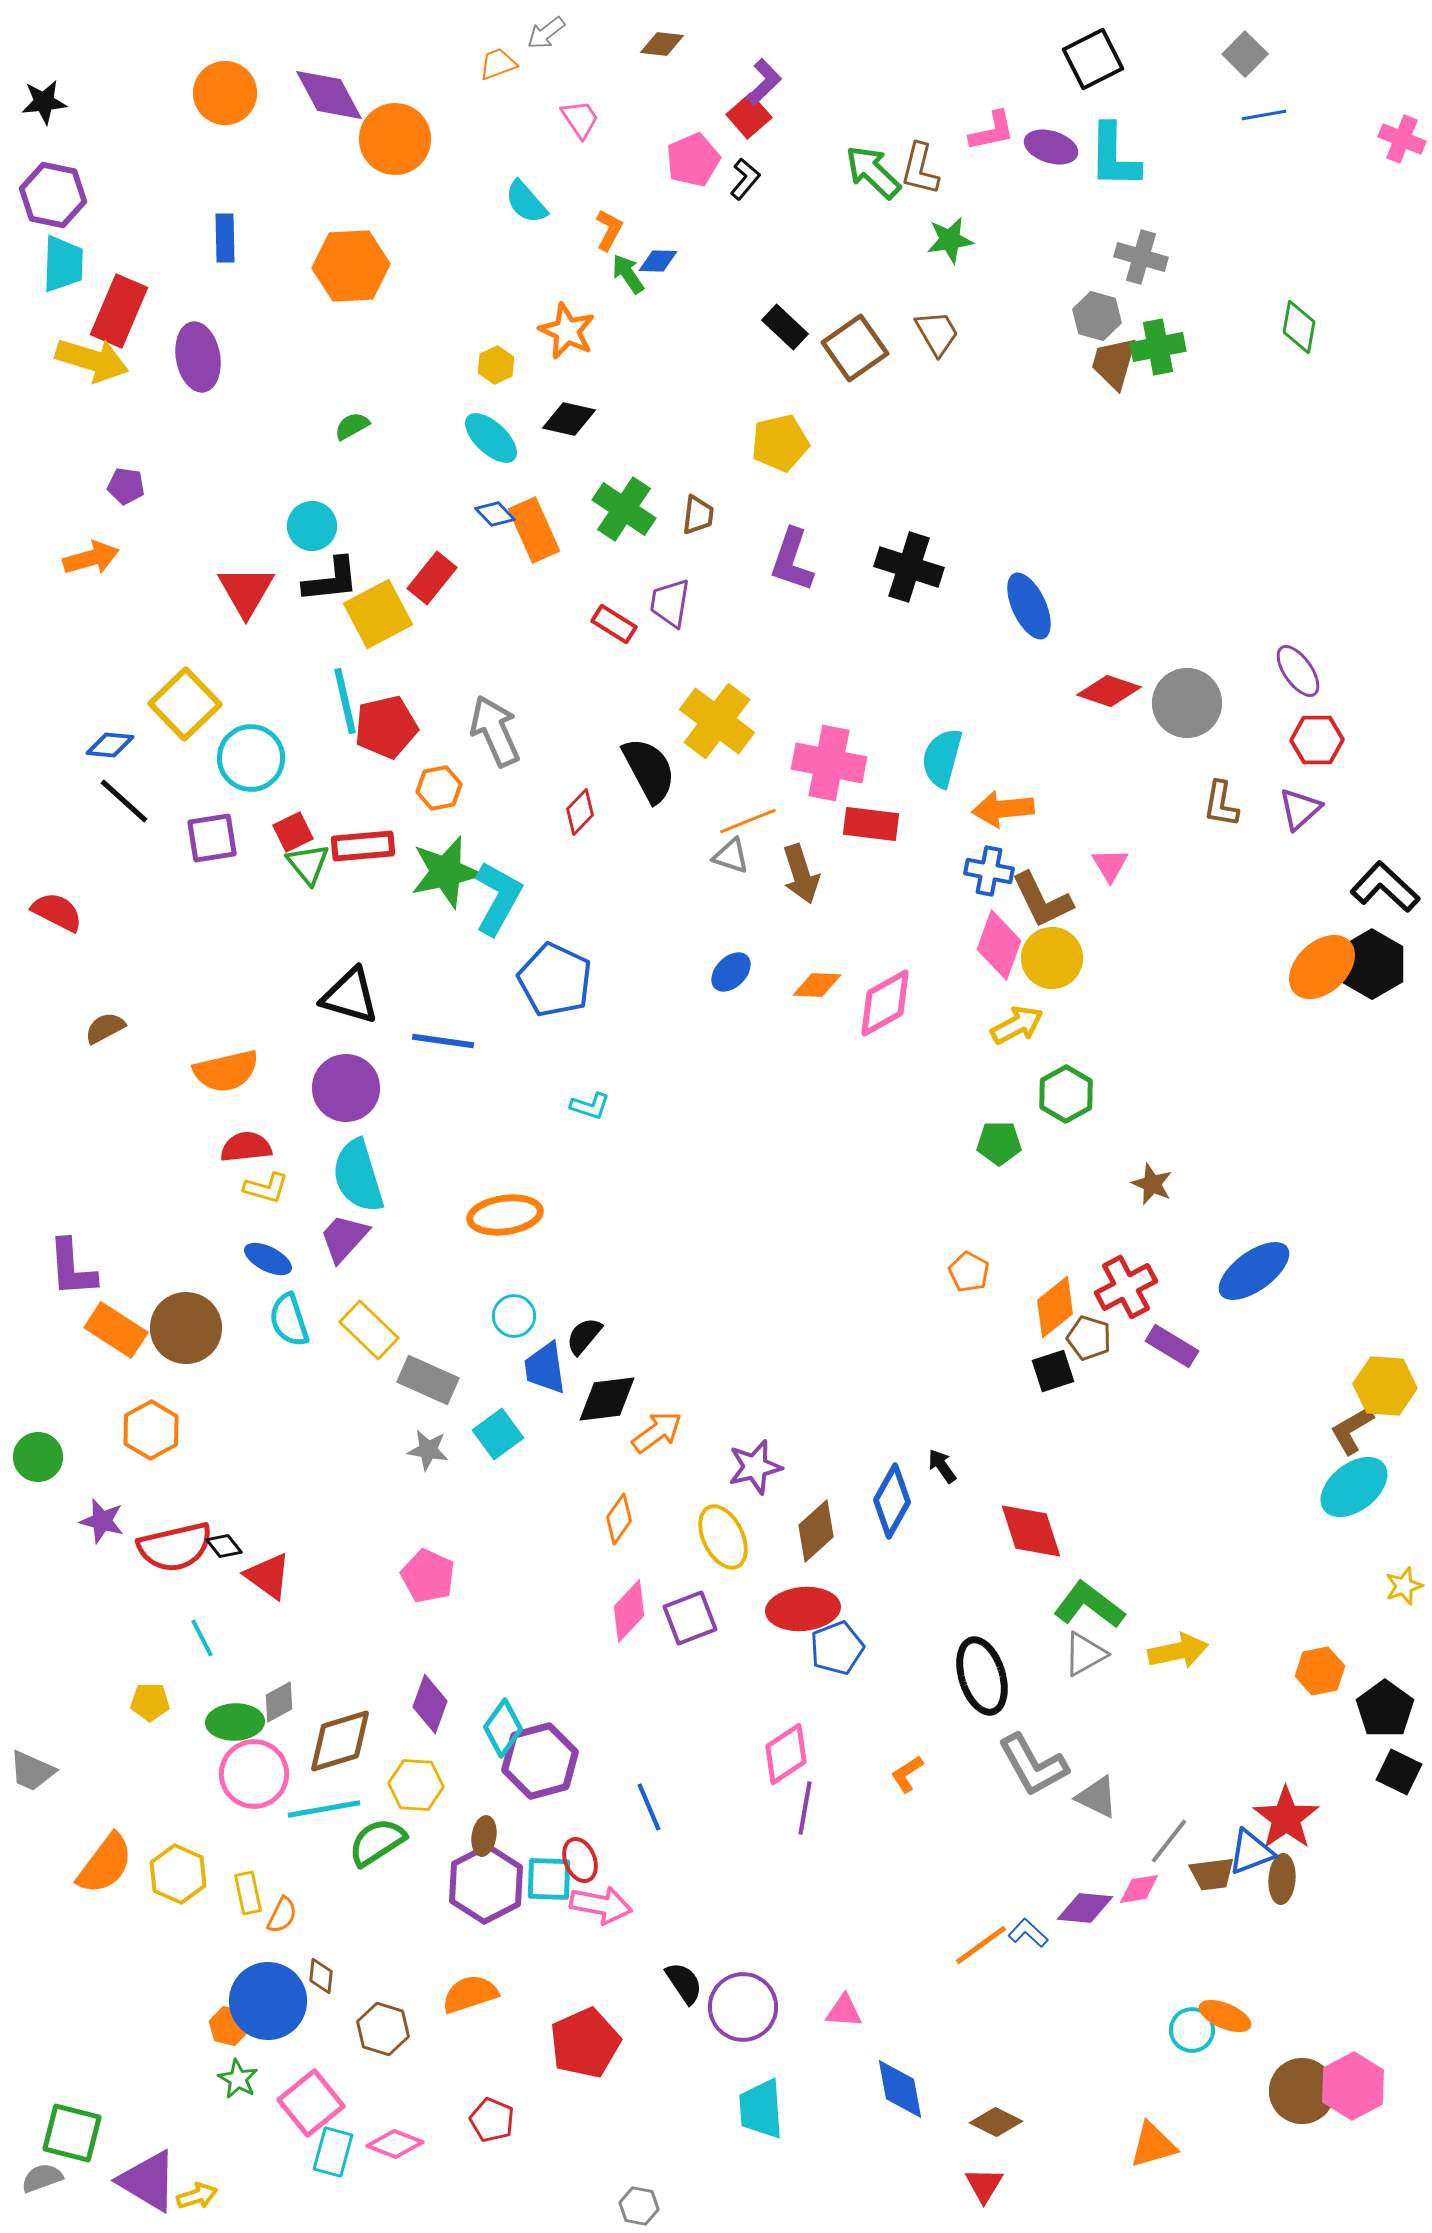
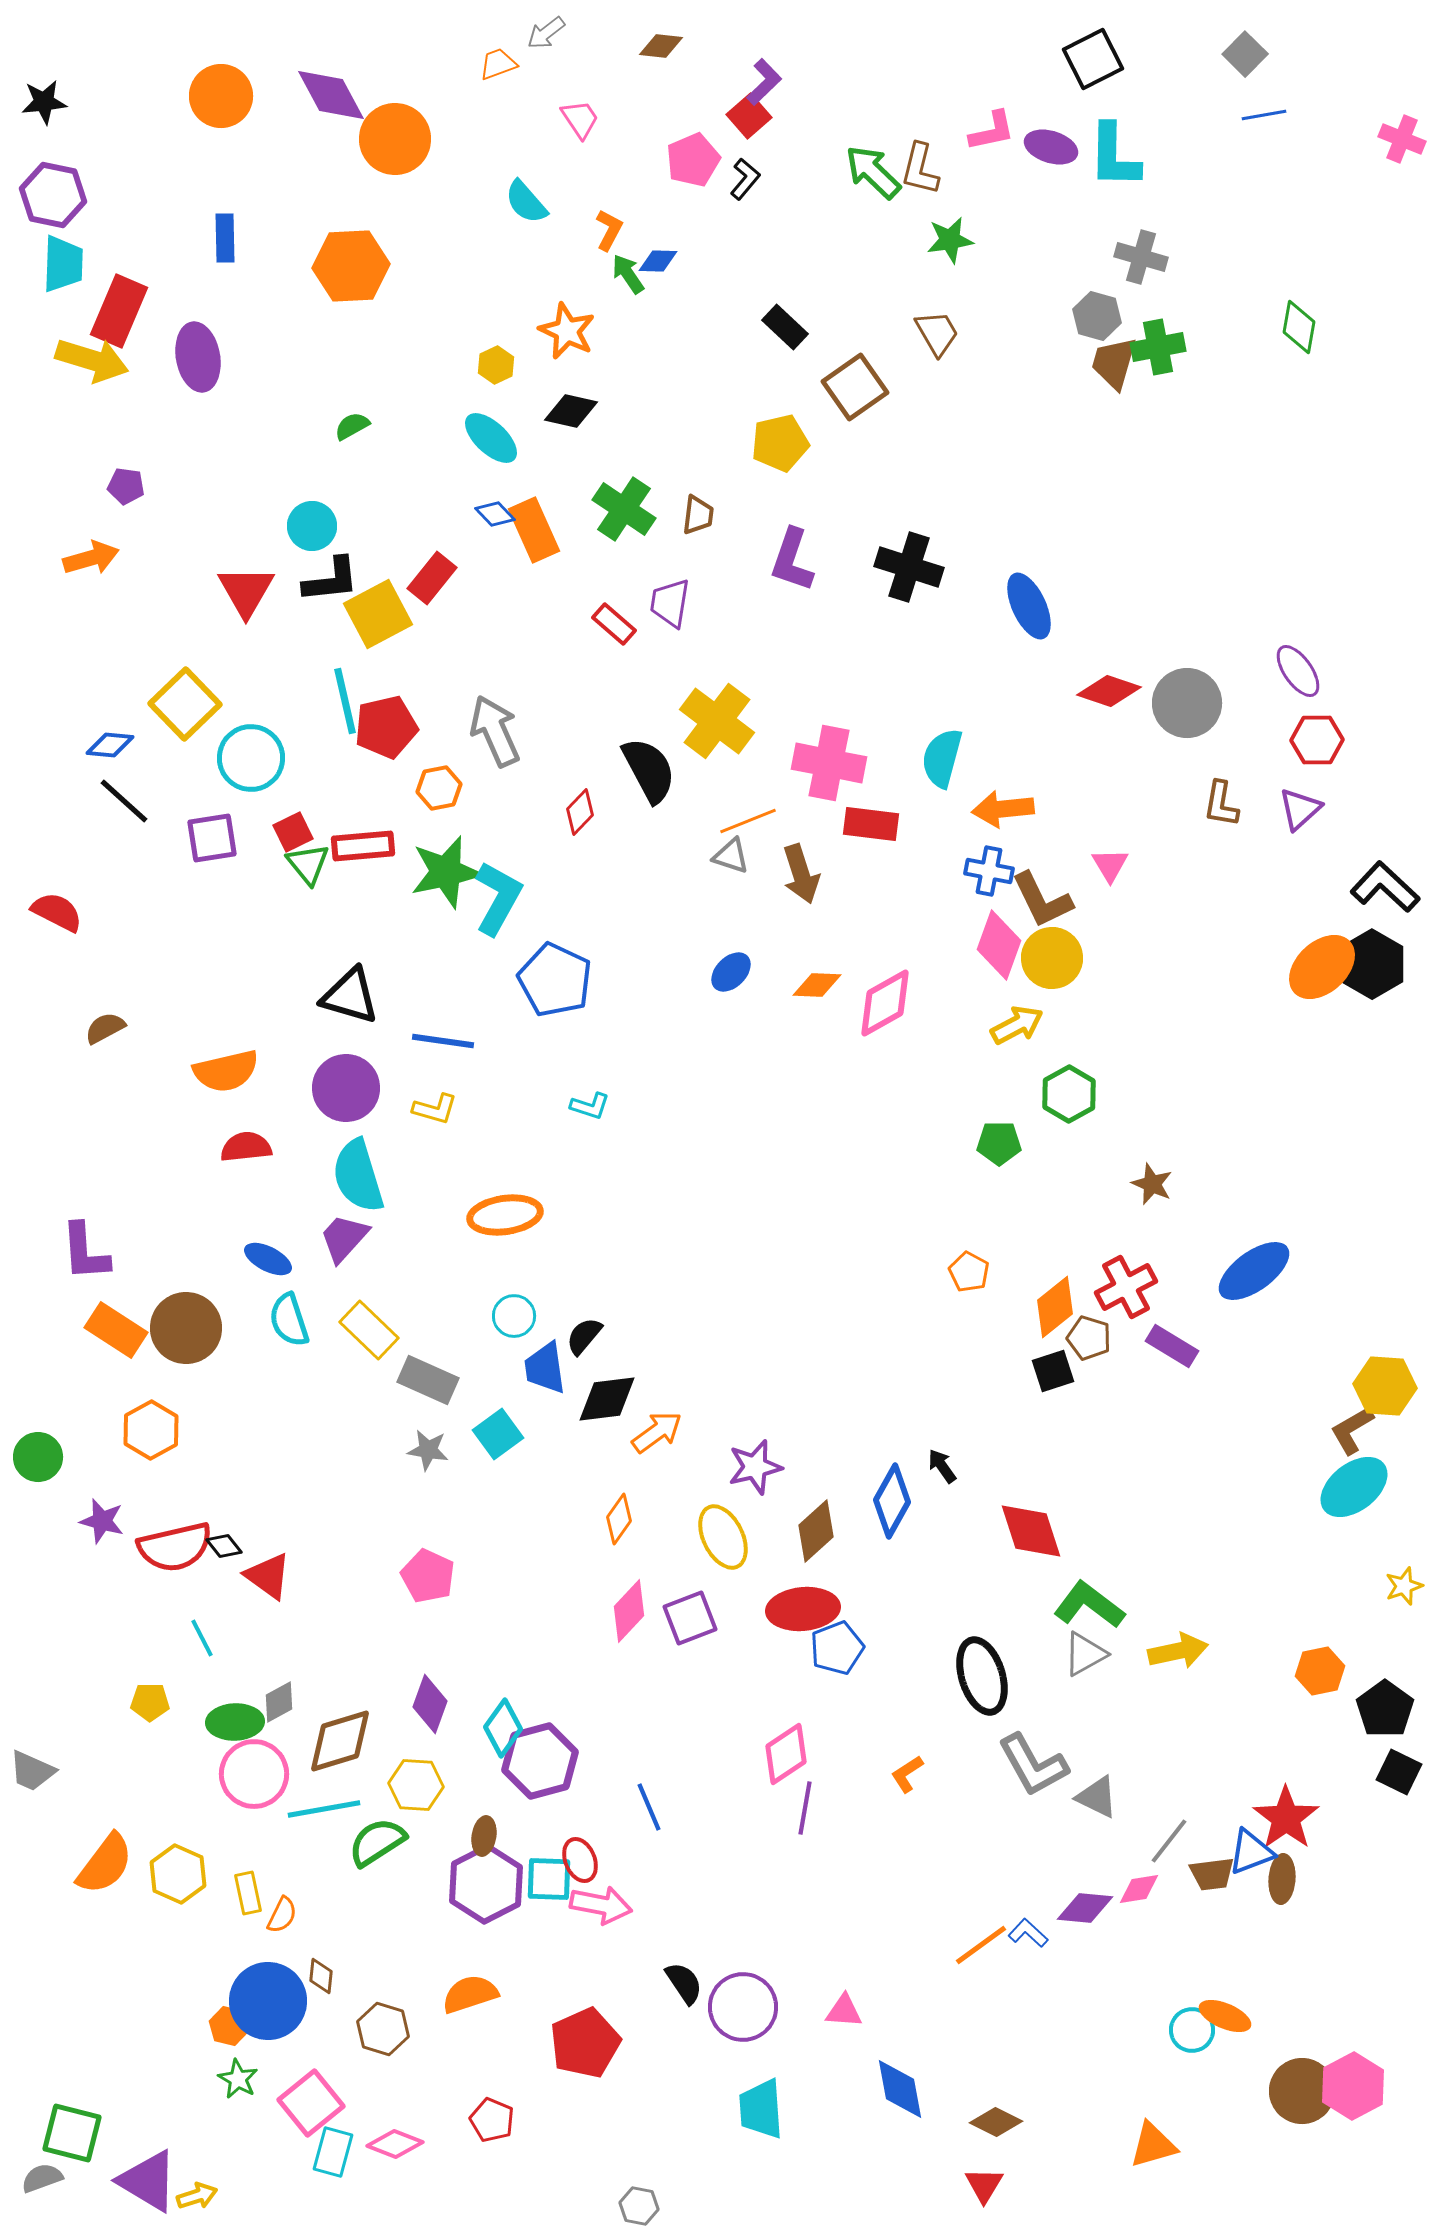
brown diamond at (662, 44): moved 1 px left, 2 px down
orange circle at (225, 93): moved 4 px left, 3 px down
purple diamond at (329, 95): moved 2 px right
brown square at (855, 348): moved 39 px down
black diamond at (569, 419): moved 2 px right, 8 px up
red rectangle at (614, 624): rotated 9 degrees clockwise
green hexagon at (1066, 1094): moved 3 px right
yellow L-shape at (266, 1188): moved 169 px right, 79 px up
purple L-shape at (72, 1268): moved 13 px right, 16 px up
